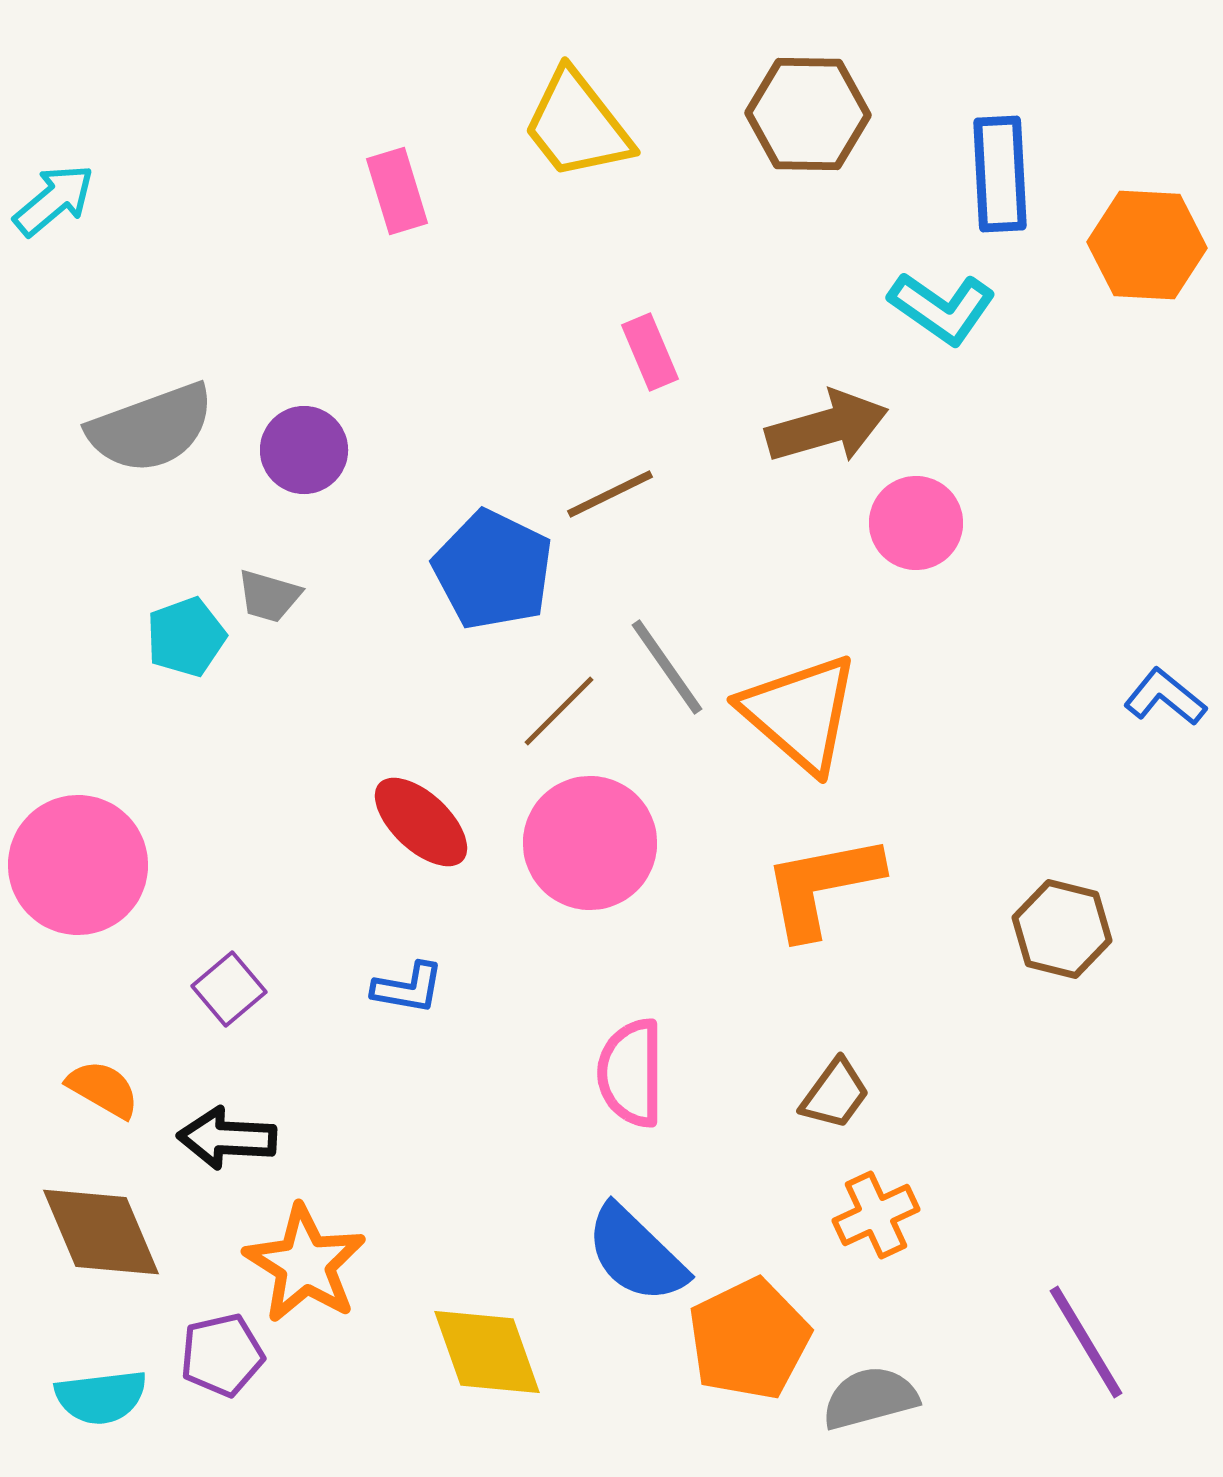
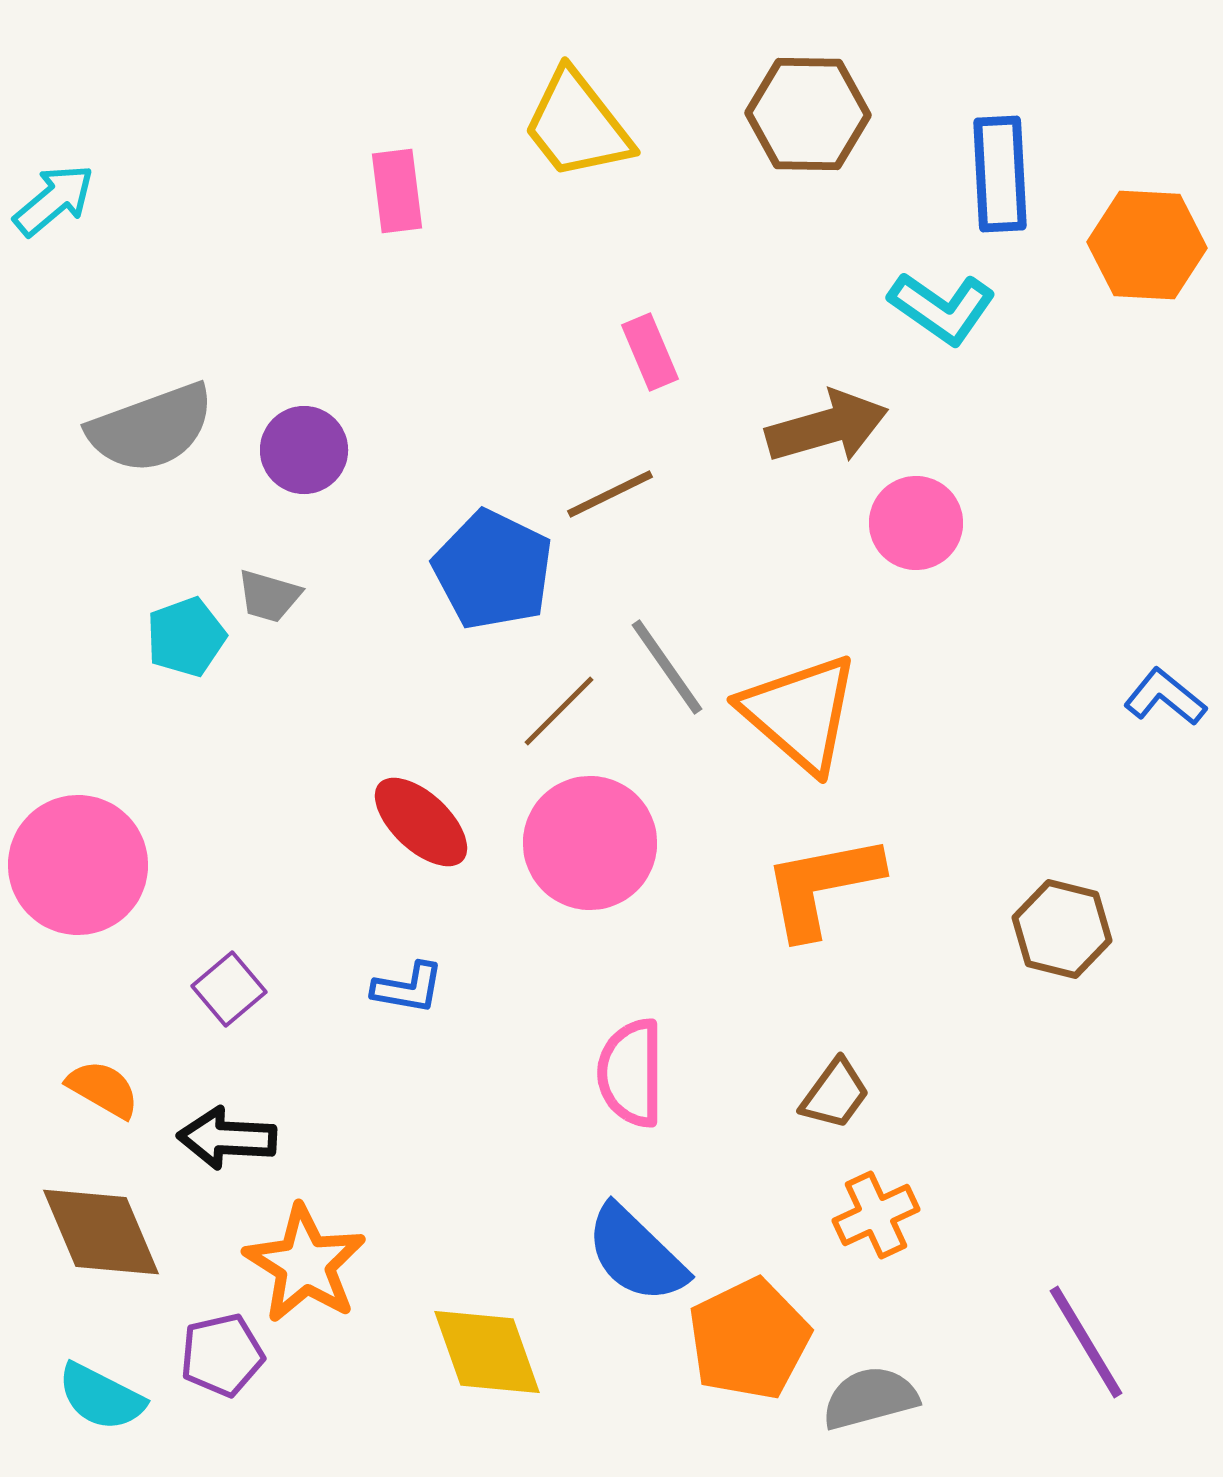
pink rectangle at (397, 191): rotated 10 degrees clockwise
cyan semicircle at (101, 1397): rotated 34 degrees clockwise
